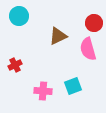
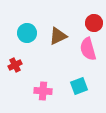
cyan circle: moved 8 px right, 17 px down
cyan square: moved 6 px right
